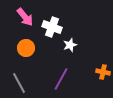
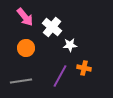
white cross: rotated 18 degrees clockwise
white star: rotated 16 degrees clockwise
orange cross: moved 19 px left, 4 px up
purple line: moved 1 px left, 3 px up
gray line: moved 2 px right, 2 px up; rotated 70 degrees counterclockwise
